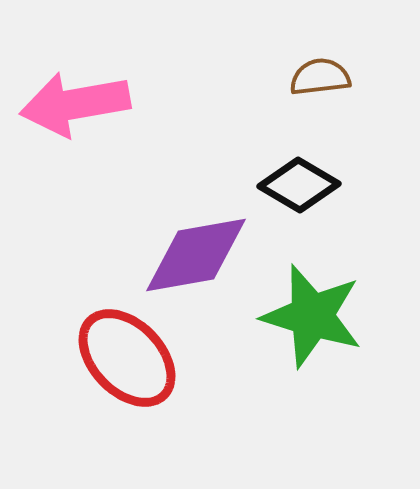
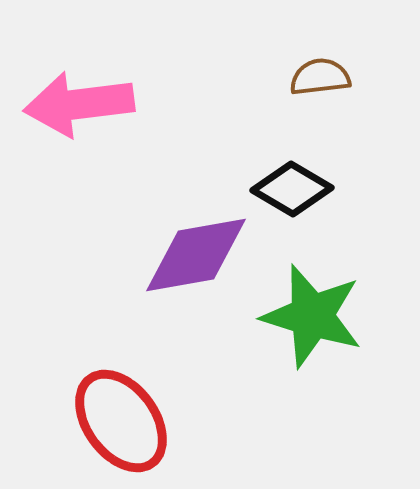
pink arrow: moved 4 px right; rotated 3 degrees clockwise
black diamond: moved 7 px left, 4 px down
red ellipse: moved 6 px left, 63 px down; rotated 8 degrees clockwise
